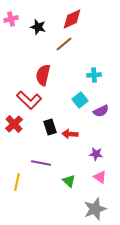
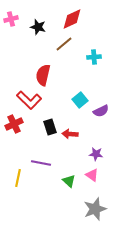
cyan cross: moved 18 px up
red cross: rotated 18 degrees clockwise
pink triangle: moved 8 px left, 2 px up
yellow line: moved 1 px right, 4 px up
